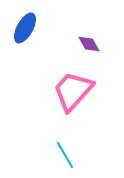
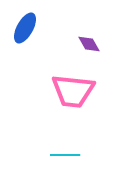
pink trapezoid: rotated 126 degrees counterclockwise
cyan line: rotated 60 degrees counterclockwise
